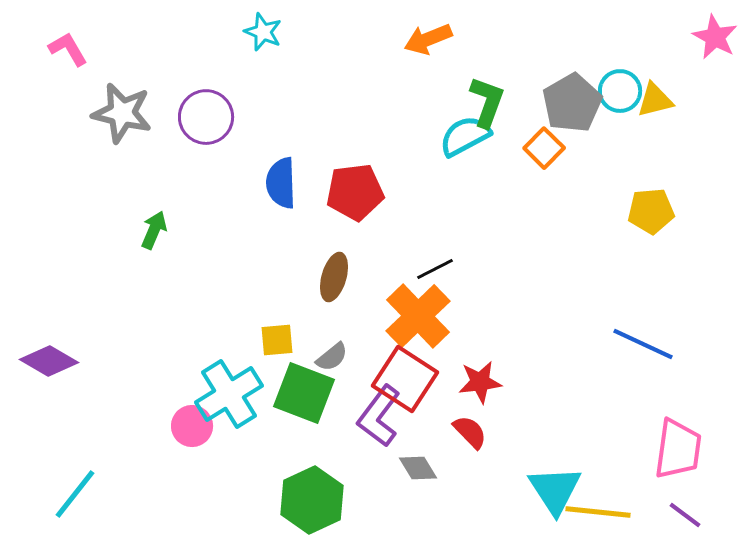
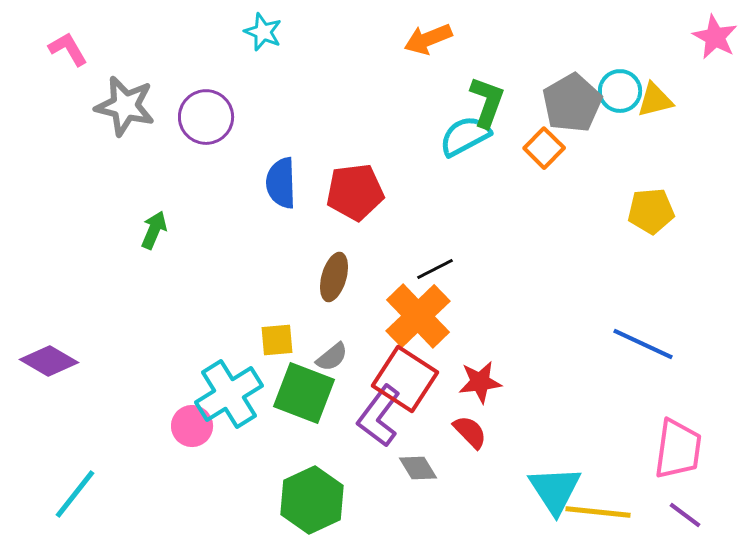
gray star: moved 3 px right, 7 px up
